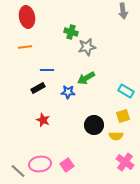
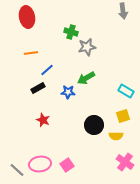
orange line: moved 6 px right, 6 px down
blue line: rotated 40 degrees counterclockwise
gray line: moved 1 px left, 1 px up
